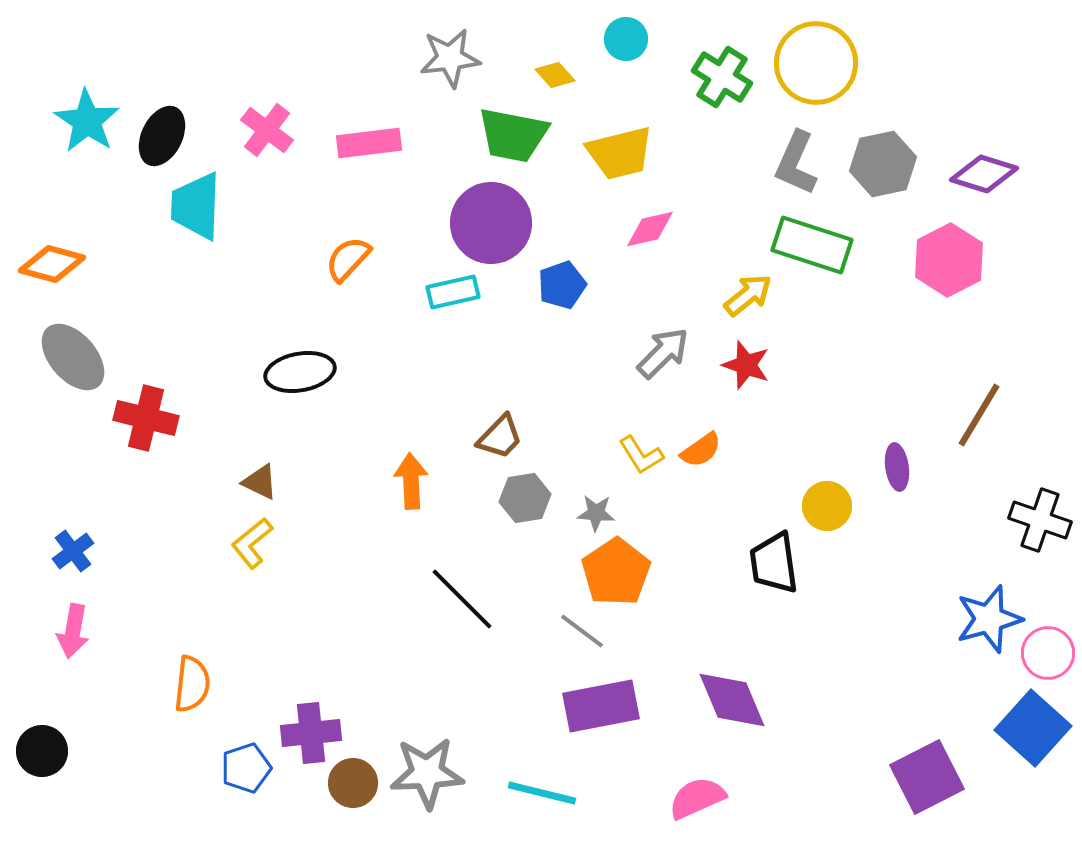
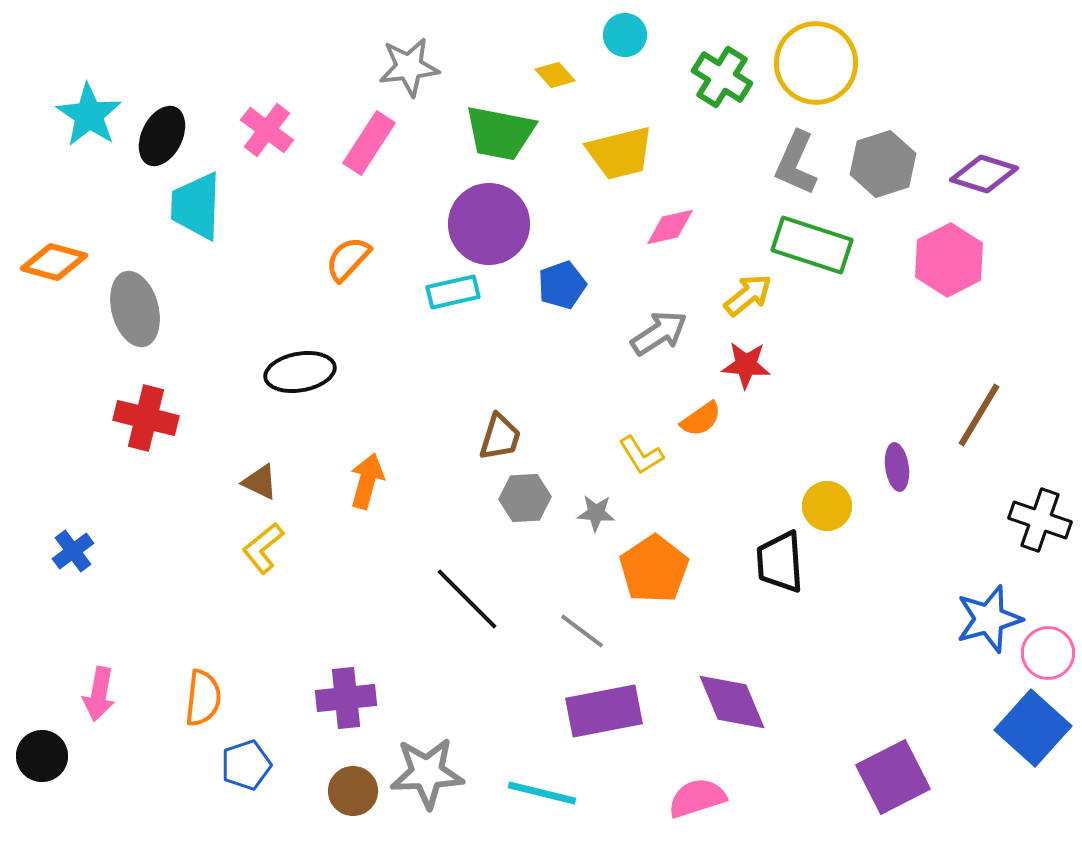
cyan circle at (626, 39): moved 1 px left, 4 px up
gray star at (450, 58): moved 41 px left, 9 px down
cyan star at (87, 121): moved 2 px right, 6 px up
green trapezoid at (513, 135): moved 13 px left, 2 px up
pink rectangle at (369, 143): rotated 50 degrees counterclockwise
gray hexagon at (883, 164): rotated 6 degrees counterclockwise
purple circle at (491, 223): moved 2 px left, 1 px down
pink diamond at (650, 229): moved 20 px right, 2 px up
orange diamond at (52, 264): moved 2 px right, 2 px up
gray arrow at (663, 353): moved 4 px left, 20 px up; rotated 12 degrees clockwise
gray ellipse at (73, 357): moved 62 px right, 48 px up; rotated 26 degrees clockwise
red star at (746, 365): rotated 15 degrees counterclockwise
brown trapezoid at (500, 437): rotated 27 degrees counterclockwise
orange semicircle at (701, 450): moved 31 px up
orange arrow at (411, 481): moved 44 px left; rotated 18 degrees clockwise
gray hexagon at (525, 498): rotated 6 degrees clockwise
yellow L-shape at (252, 543): moved 11 px right, 5 px down
black trapezoid at (774, 563): moved 6 px right, 1 px up; rotated 4 degrees clockwise
orange pentagon at (616, 572): moved 38 px right, 3 px up
black line at (462, 599): moved 5 px right
pink arrow at (73, 631): moved 26 px right, 63 px down
orange semicircle at (192, 684): moved 11 px right, 14 px down
purple diamond at (732, 700): moved 2 px down
purple rectangle at (601, 706): moved 3 px right, 5 px down
purple cross at (311, 733): moved 35 px right, 35 px up
black circle at (42, 751): moved 5 px down
blue pentagon at (246, 768): moved 3 px up
purple square at (927, 777): moved 34 px left
brown circle at (353, 783): moved 8 px down
pink semicircle at (697, 798): rotated 6 degrees clockwise
